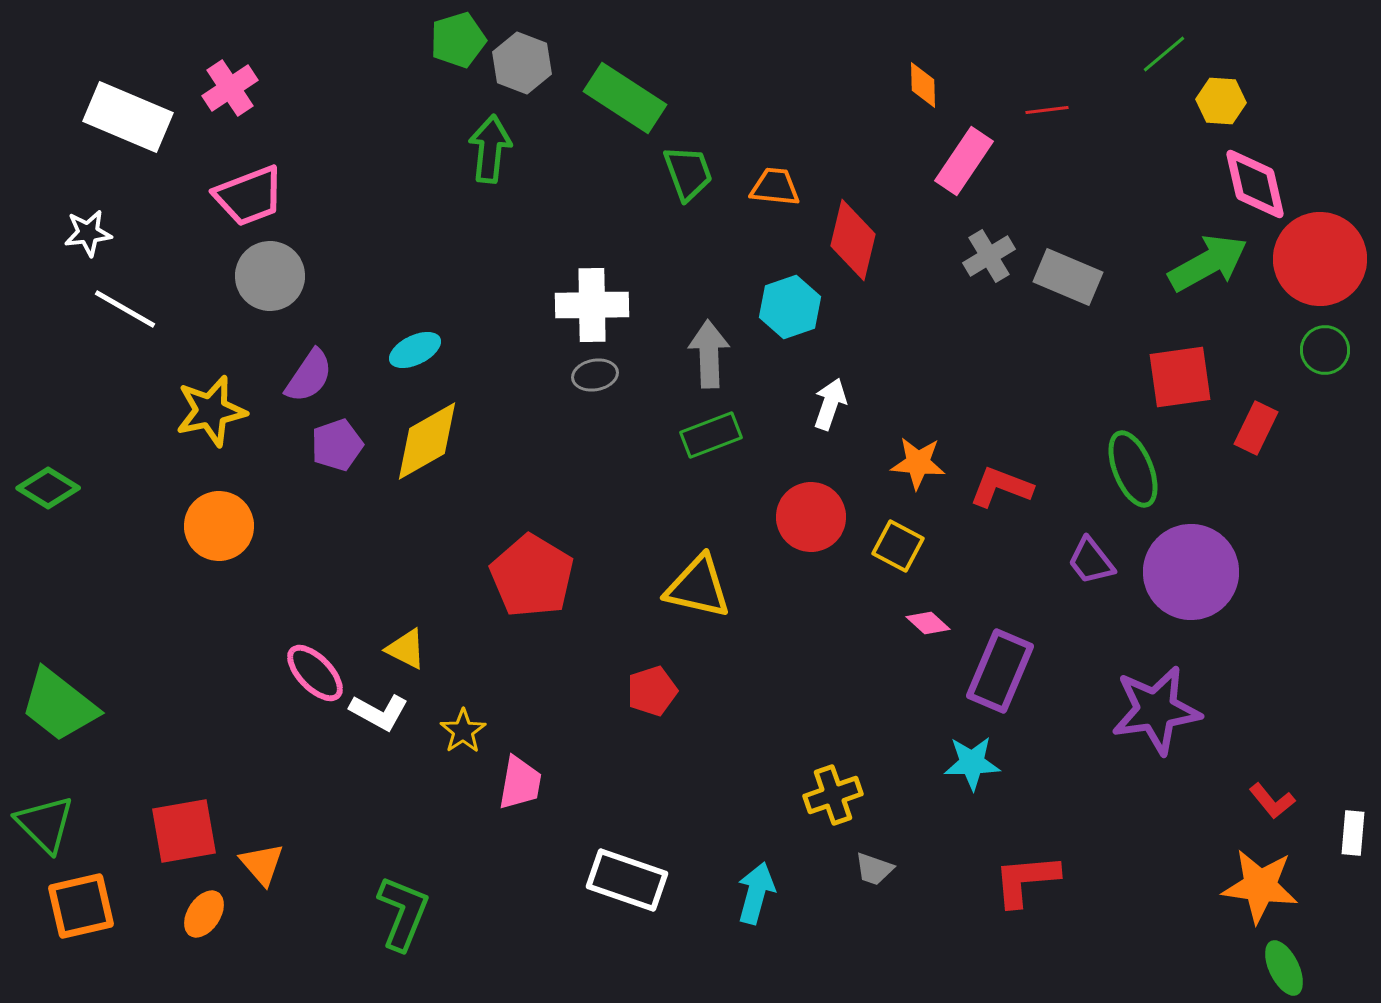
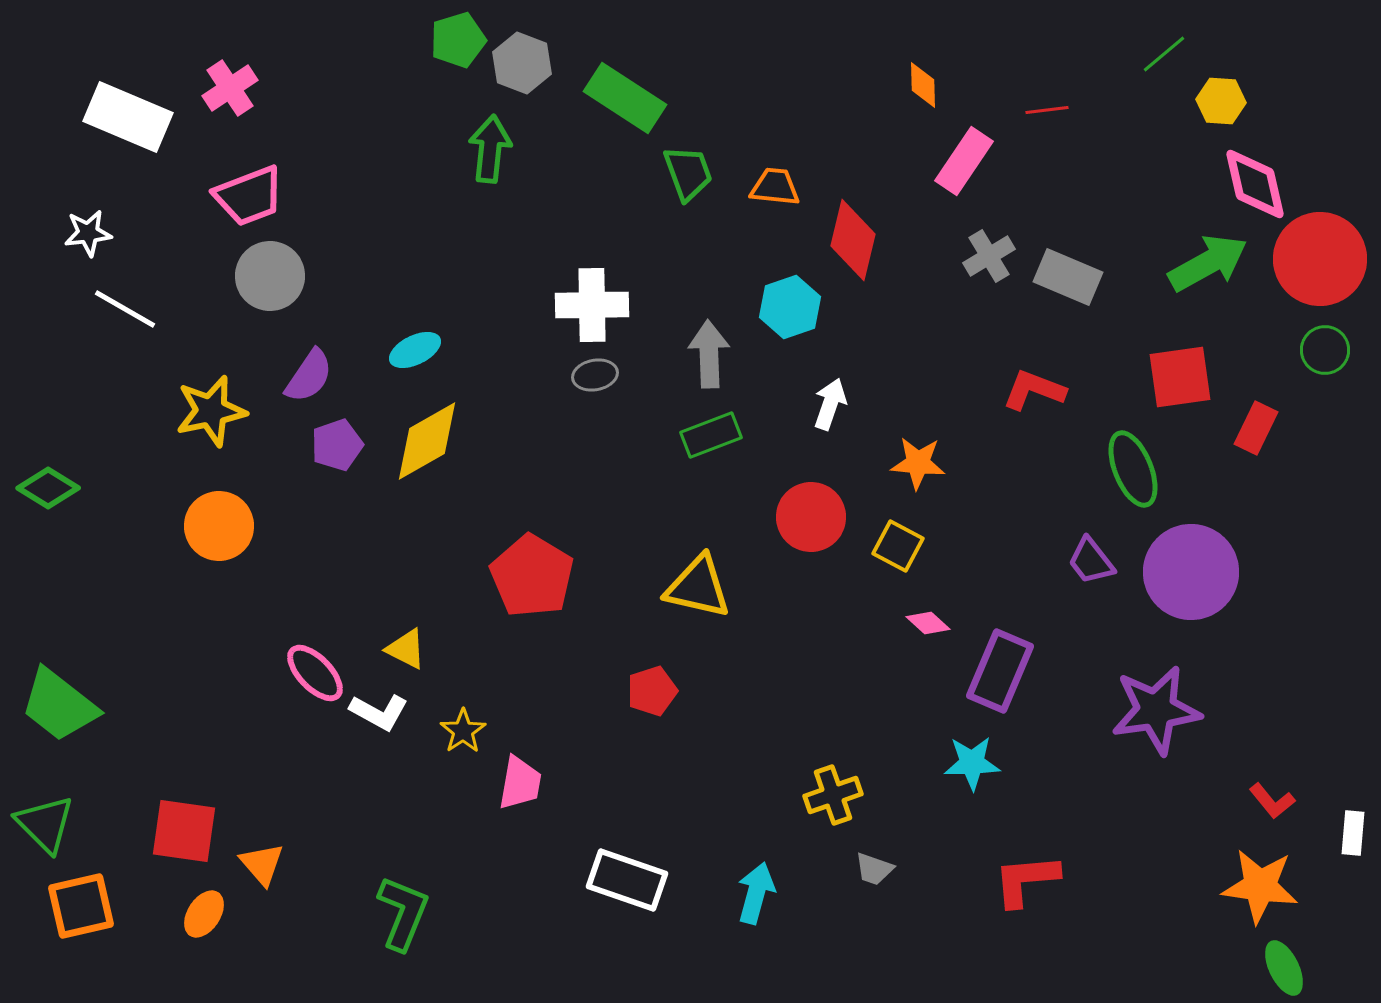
red L-shape at (1001, 487): moved 33 px right, 97 px up
red square at (184, 831): rotated 18 degrees clockwise
